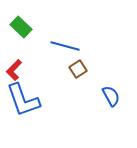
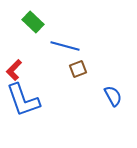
green rectangle: moved 12 px right, 5 px up
brown square: rotated 12 degrees clockwise
blue semicircle: moved 2 px right
